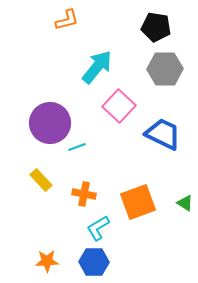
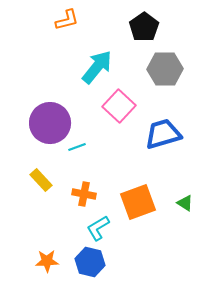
black pentagon: moved 12 px left; rotated 28 degrees clockwise
blue trapezoid: rotated 42 degrees counterclockwise
blue hexagon: moved 4 px left; rotated 12 degrees clockwise
